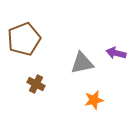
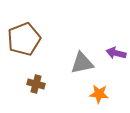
brown cross: rotated 12 degrees counterclockwise
orange star: moved 5 px right, 6 px up; rotated 18 degrees clockwise
